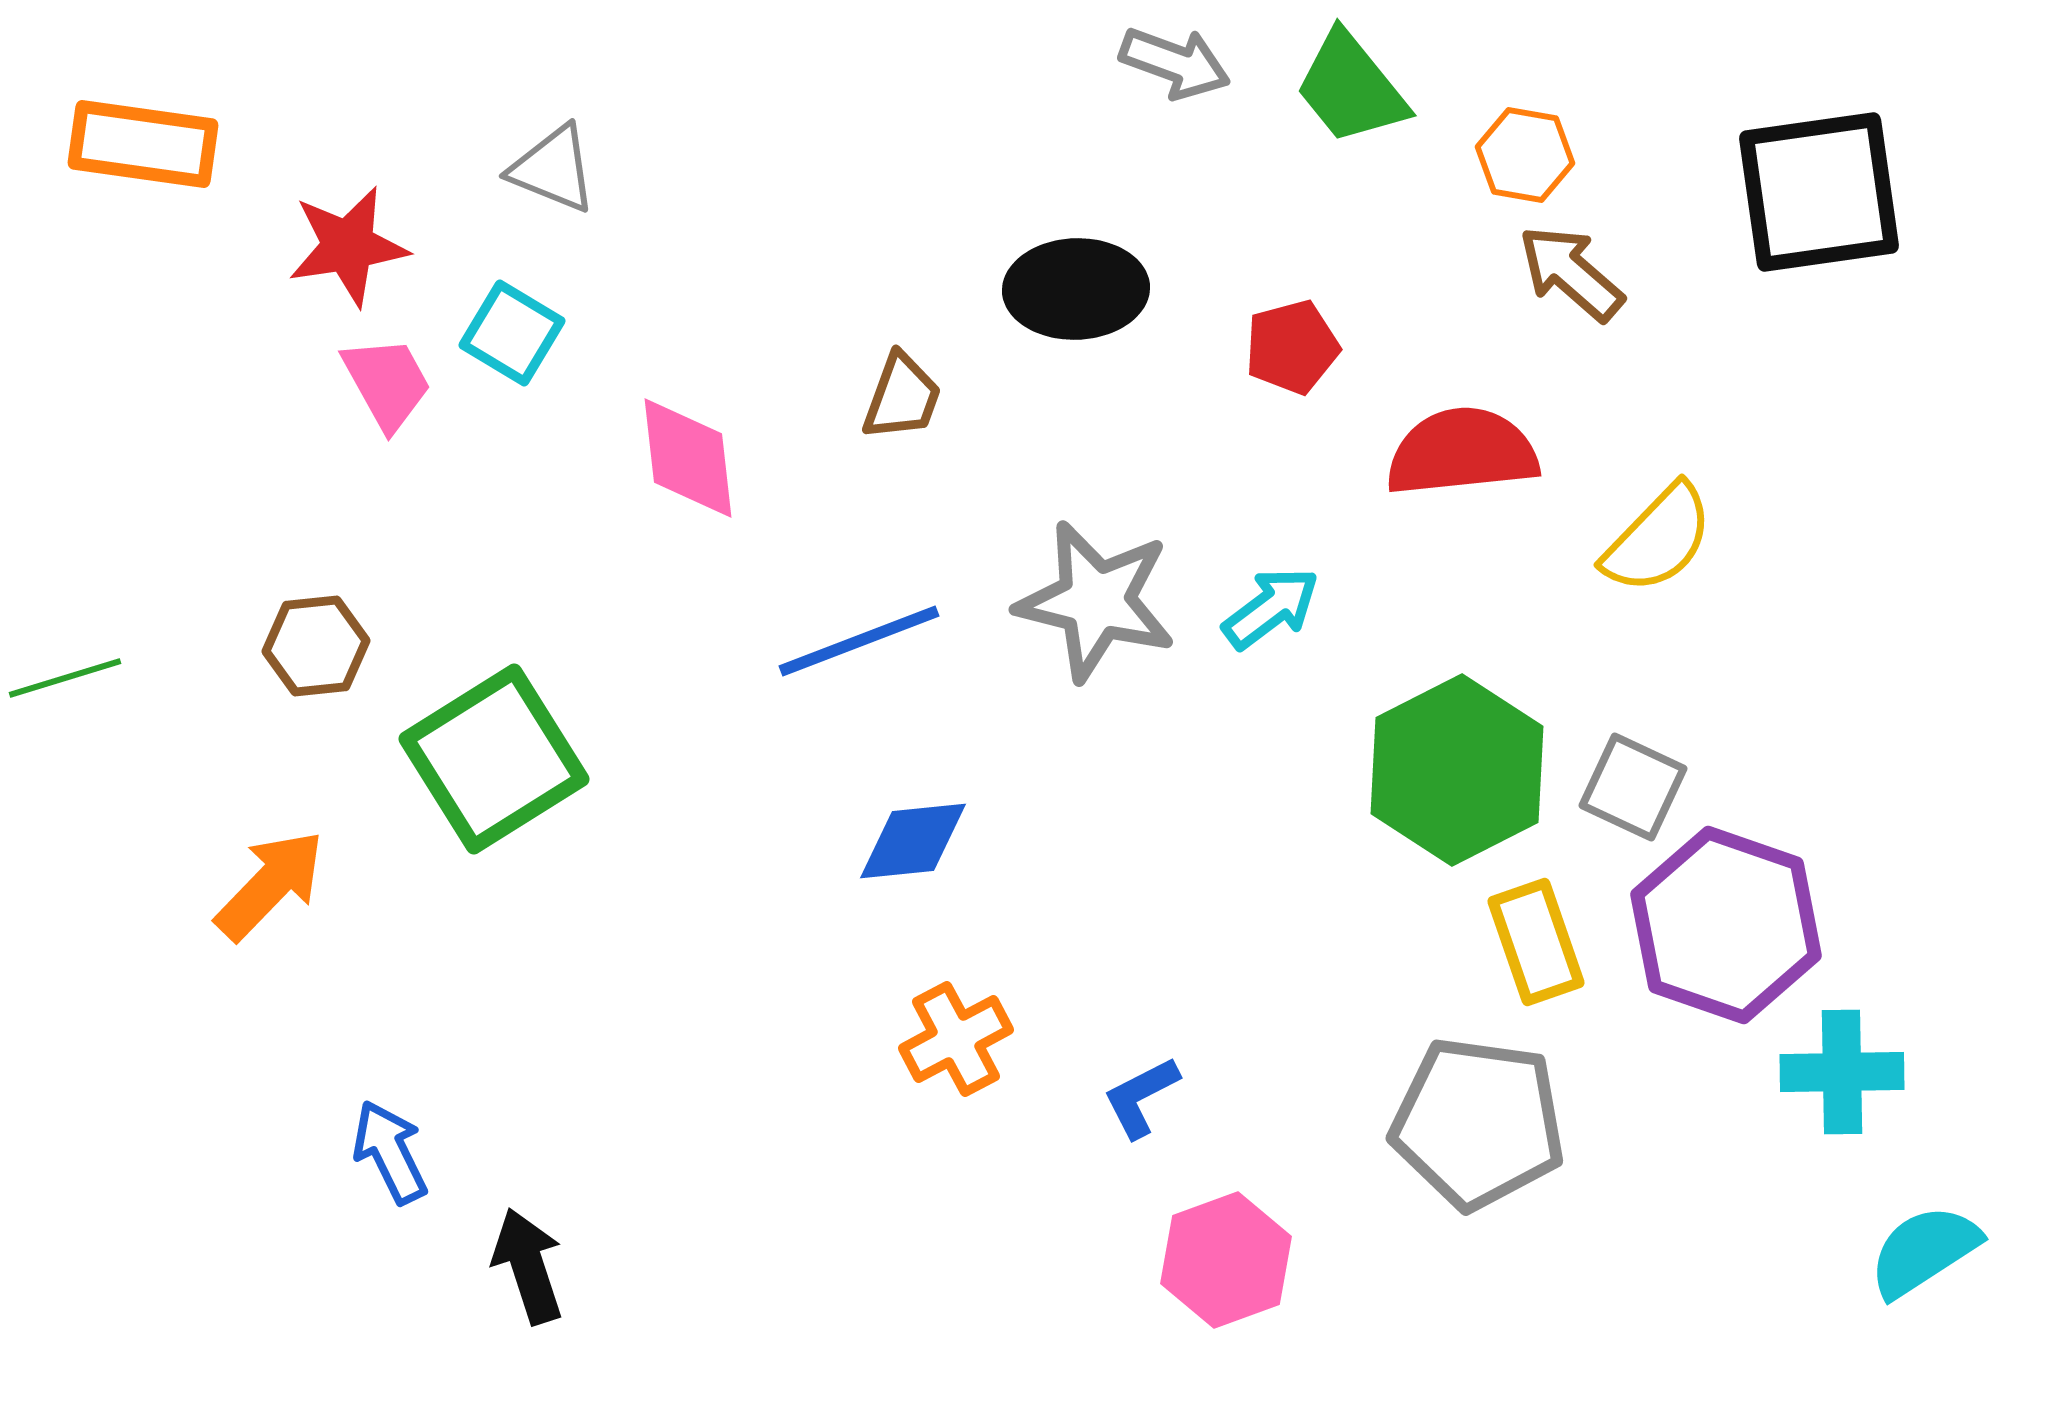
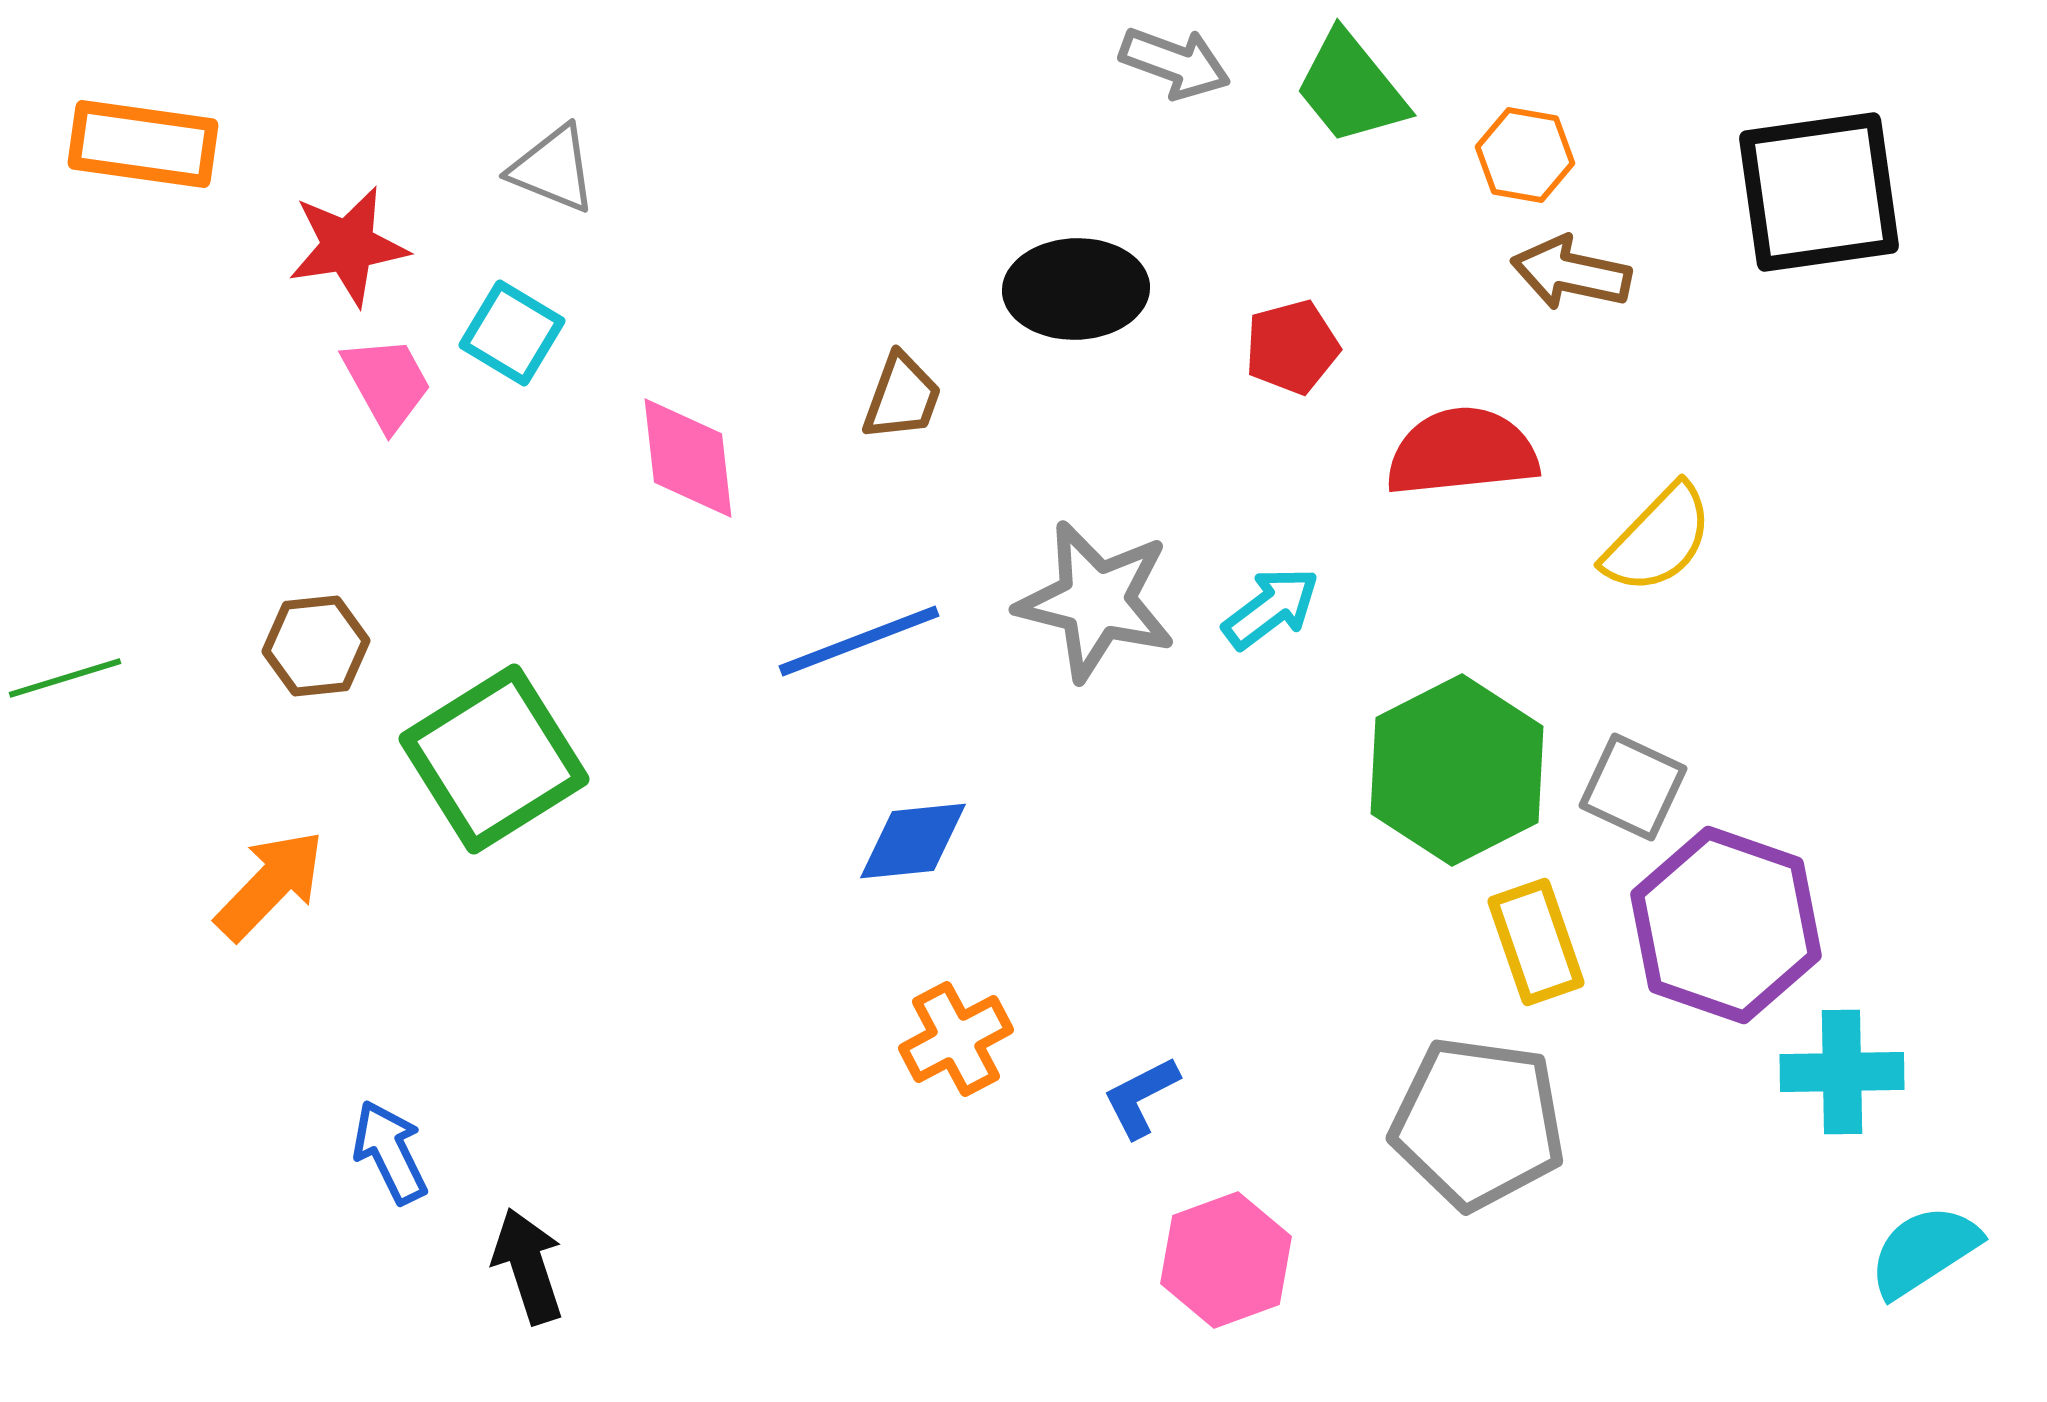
brown arrow: rotated 29 degrees counterclockwise
